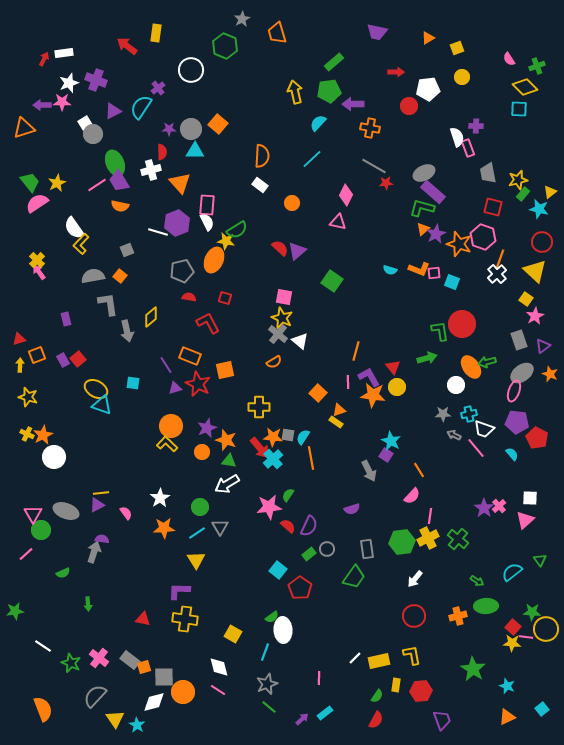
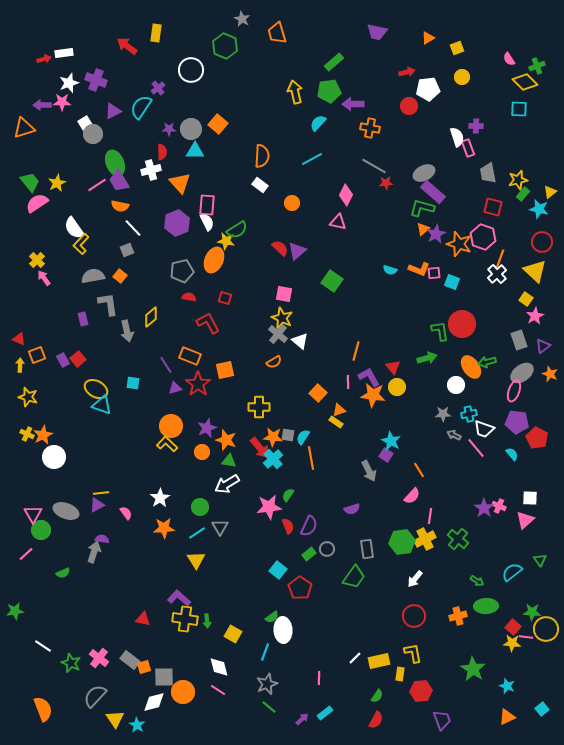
gray star at (242, 19): rotated 14 degrees counterclockwise
red arrow at (44, 59): rotated 48 degrees clockwise
red arrow at (396, 72): moved 11 px right; rotated 14 degrees counterclockwise
yellow diamond at (525, 87): moved 5 px up
cyan line at (312, 159): rotated 15 degrees clockwise
white line at (158, 232): moved 25 px left, 4 px up; rotated 30 degrees clockwise
pink arrow at (39, 272): moved 5 px right, 6 px down
pink square at (284, 297): moved 3 px up
purple rectangle at (66, 319): moved 17 px right
red triangle at (19, 339): rotated 40 degrees clockwise
red star at (198, 384): rotated 10 degrees clockwise
pink cross at (499, 506): rotated 24 degrees counterclockwise
red semicircle at (288, 526): rotated 28 degrees clockwise
yellow cross at (428, 538): moved 3 px left, 1 px down
purple L-shape at (179, 591): moved 7 px down; rotated 40 degrees clockwise
green arrow at (88, 604): moved 119 px right, 17 px down
yellow L-shape at (412, 655): moved 1 px right, 2 px up
yellow rectangle at (396, 685): moved 4 px right, 11 px up
